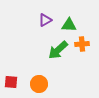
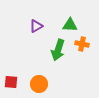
purple triangle: moved 9 px left, 6 px down
green triangle: moved 1 px right
orange cross: rotated 16 degrees clockwise
green arrow: rotated 30 degrees counterclockwise
